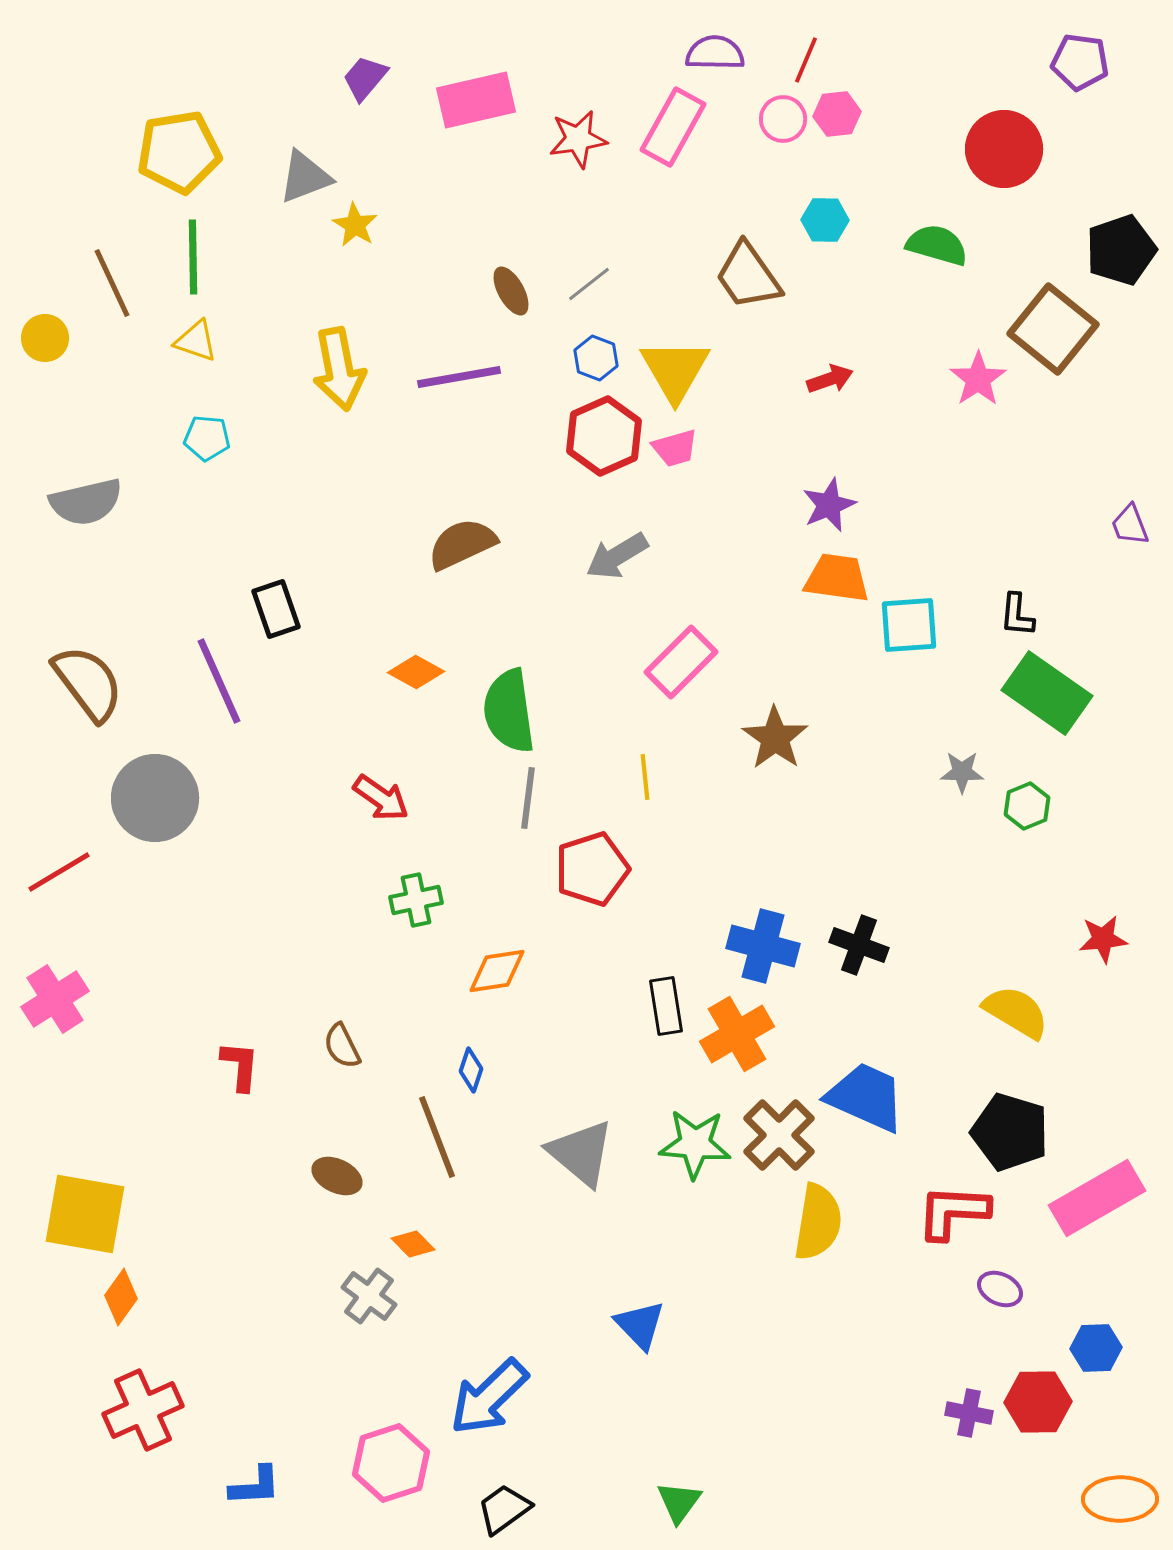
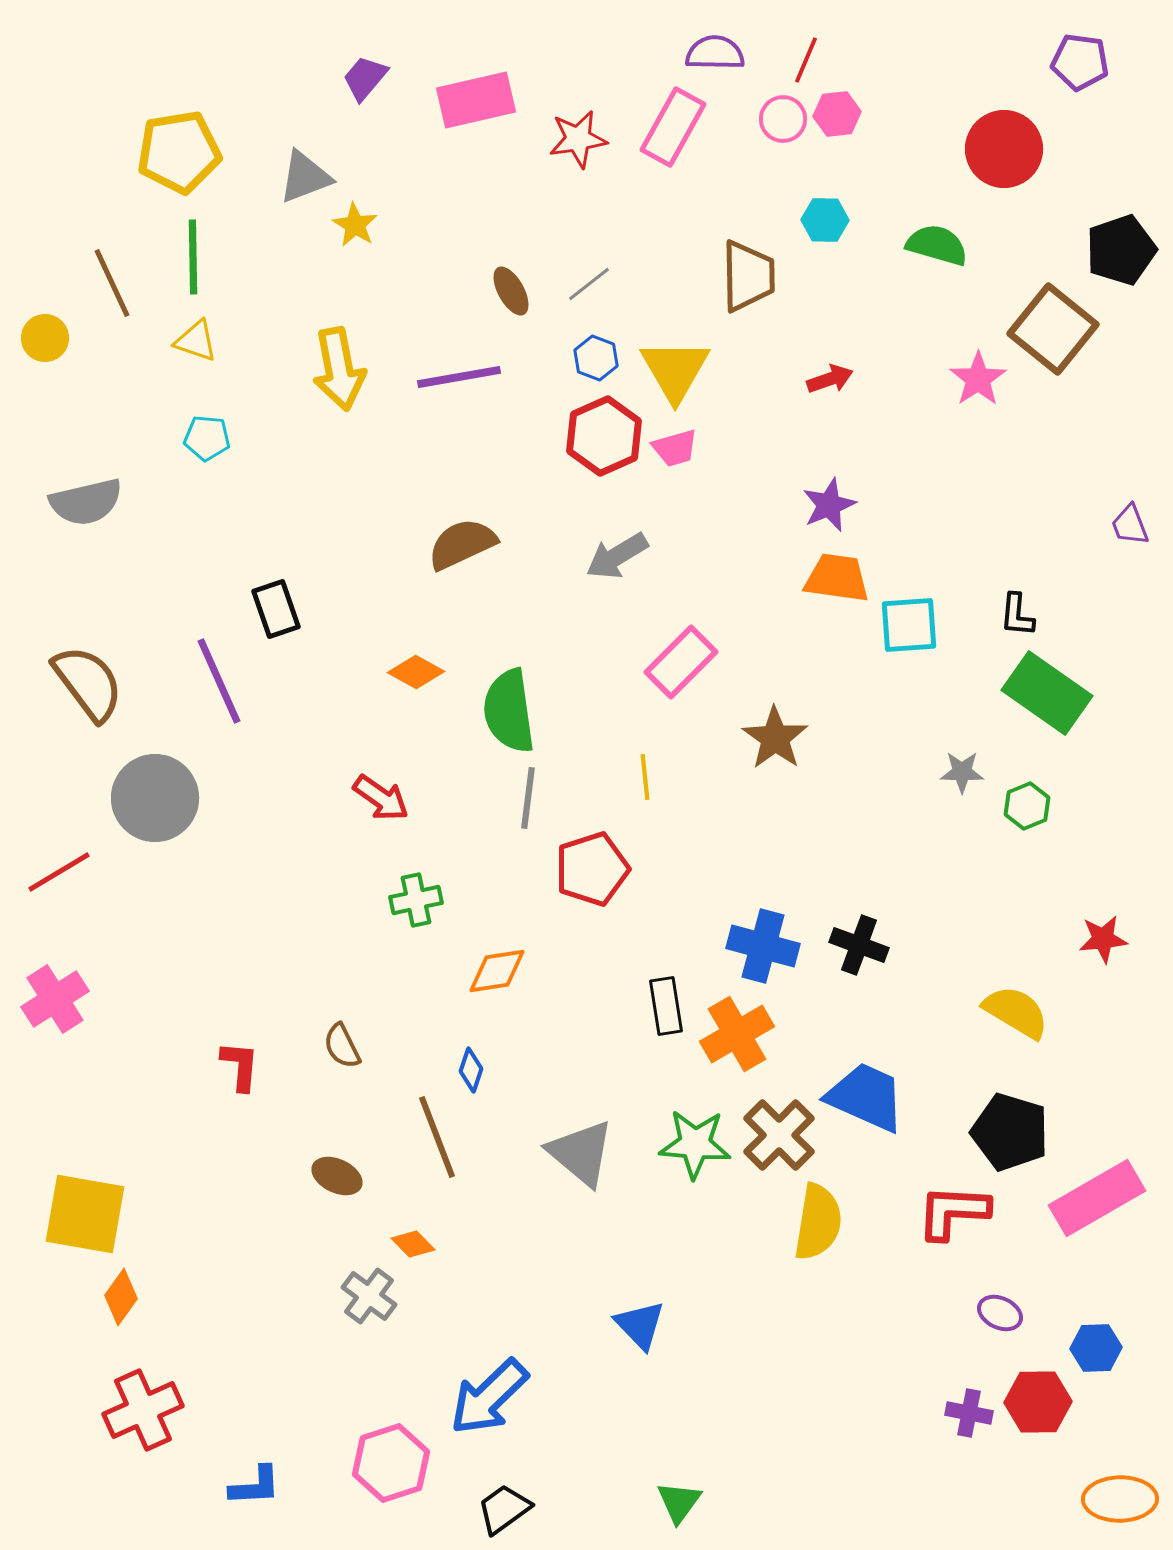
brown trapezoid at (748, 276): rotated 146 degrees counterclockwise
purple ellipse at (1000, 1289): moved 24 px down
